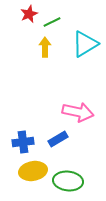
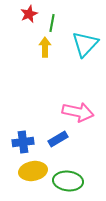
green line: moved 1 px down; rotated 54 degrees counterclockwise
cyan triangle: rotated 16 degrees counterclockwise
